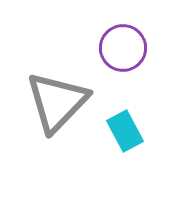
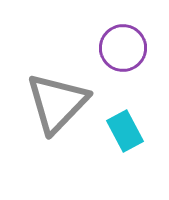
gray triangle: moved 1 px down
